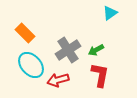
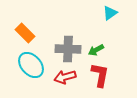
gray cross: moved 1 px up; rotated 35 degrees clockwise
red arrow: moved 7 px right, 3 px up
